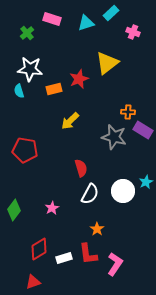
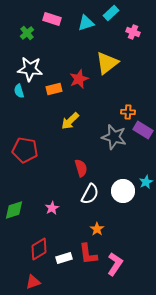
green diamond: rotated 35 degrees clockwise
